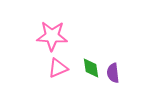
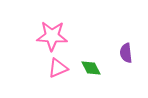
green diamond: rotated 20 degrees counterclockwise
purple semicircle: moved 13 px right, 20 px up
